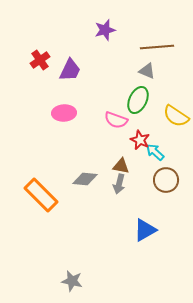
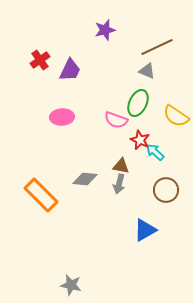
brown line: rotated 20 degrees counterclockwise
green ellipse: moved 3 px down
pink ellipse: moved 2 px left, 4 px down
brown circle: moved 10 px down
gray star: moved 1 px left, 4 px down
